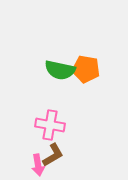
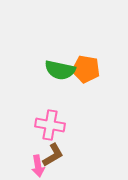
pink arrow: moved 1 px down
